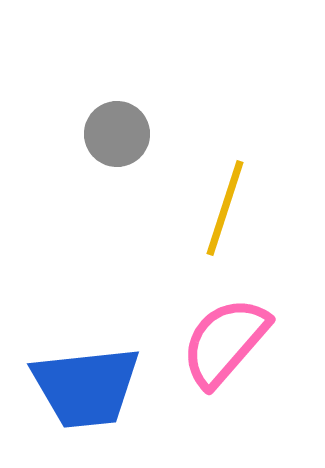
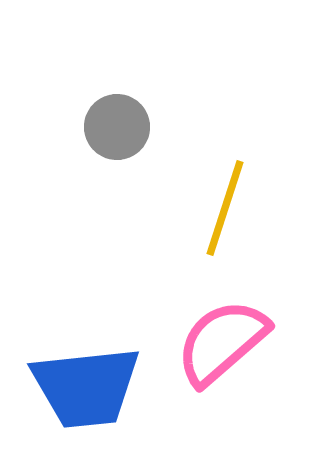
gray circle: moved 7 px up
pink semicircle: moved 3 px left; rotated 8 degrees clockwise
